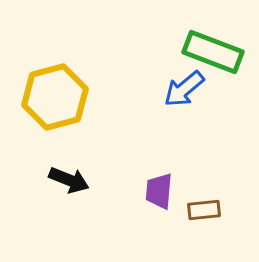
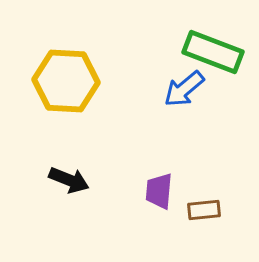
yellow hexagon: moved 11 px right, 16 px up; rotated 18 degrees clockwise
